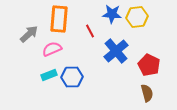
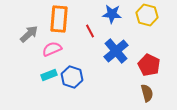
yellow hexagon: moved 10 px right, 2 px up; rotated 20 degrees clockwise
blue hexagon: rotated 20 degrees clockwise
